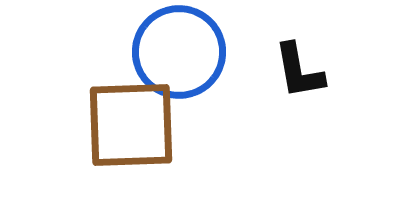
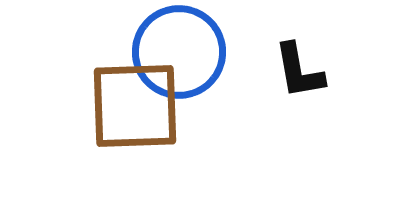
brown square: moved 4 px right, 19 px up
